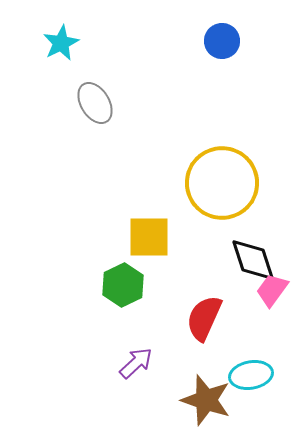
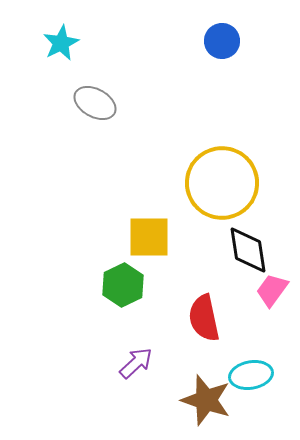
gray ellipse: rotated 30 degrees counterclockwise
black diamond: moved 5 px left, 10 px up; rotated 9 degrees clockwise
red semicircle: rotated 36 degrees counterclockwise
